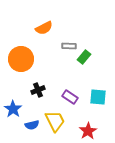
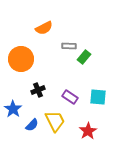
blue semicircle: rotated 32 degrees counterclockwise
